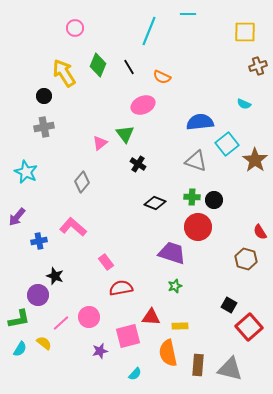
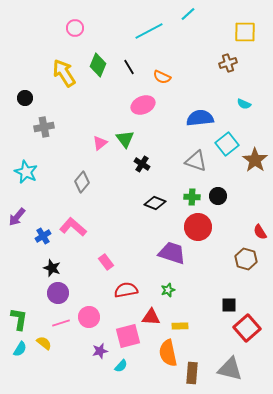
cyan line at (188, 14): rotated 42 degrees counterclockwise
cyan line at (149, 31): rotated 40 degrees clockwise
brown cross at (258, 66): moved 30 px left, 3 px up
black circle at (44, 96): moved 19 px left, 2 px down
blue semicircle at (200, 122): moved 4 px up
green triangle at (125, 134): moved 5 px down
black cross at (138, 164): moved 4 px right
black circle at (214, 200): moved 4 px right, 4 px up
blue cross at (39, 241): moved 4 px right, 5 px up; rotated 21 degrees counterclockwise
black star at (55, 276): moved 3 px left, 8 px up
green star at (175, 286): moved 7 px left, 4 px down
red semicircle at (121, 288): moved 5 px right, 2 px down
purple circle at (38, 295): moved 20 px right, 2 px up
black square at (229, 305): rotated 28 degrees counterclockwise
green L-shape at (19, 319): rotated 70 degrees counterclockwise
pink line at (61, 323): rotated 24 degrees clockwise
red square at (249, 327): moved 2 px left, 1 px down
brown rectangle at (198, 365): moved 6 px left, 8 px down
cyan semicircle at (135, 374): moved 14 px left, 8 px up
